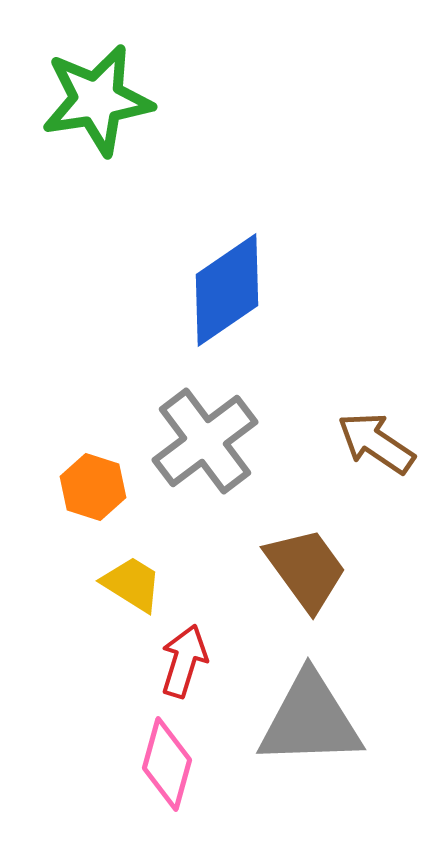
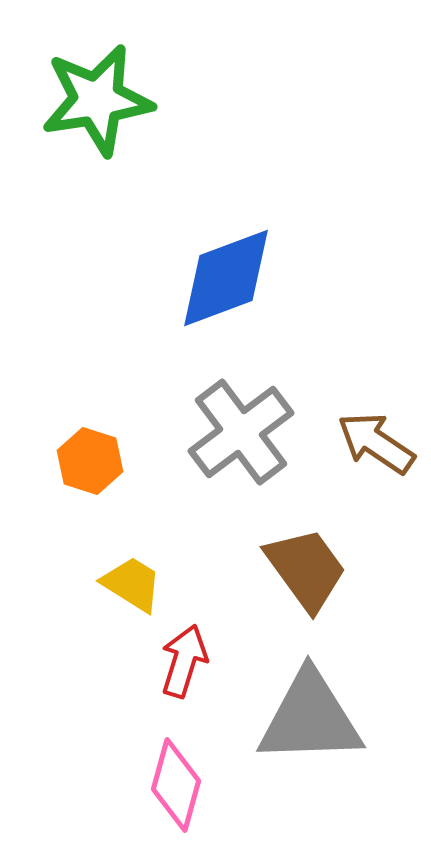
blue diamond: moved 1 px left, 12 px up; rotated 14 degrees clockwise
gray cross: moved 36 px right, 9 px up
orange hexagon: moved 3 px left, 26 px up
gray triangle: moved 2 px up
pink diamond: moved 9 px right, 21 px down
